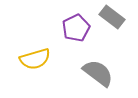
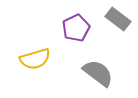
gray rectangle: moved 6 px right, 2 px down
